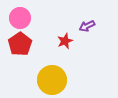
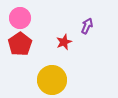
purple arrow: rotated 140 degrees clockwise
red star: moved 1 px left, 1 px down
